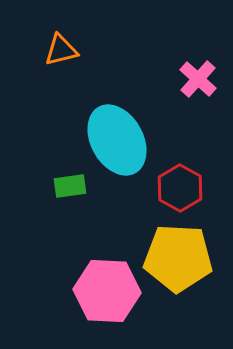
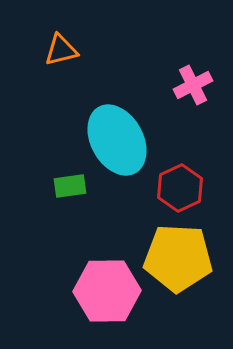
pink cross: moved 5 px left, 6 px down; rotated 21 degrees clockwise
red hexagon: rotated 6 degrees clockwise
pink hexagon: rotated 4 degrees counterclockwise
